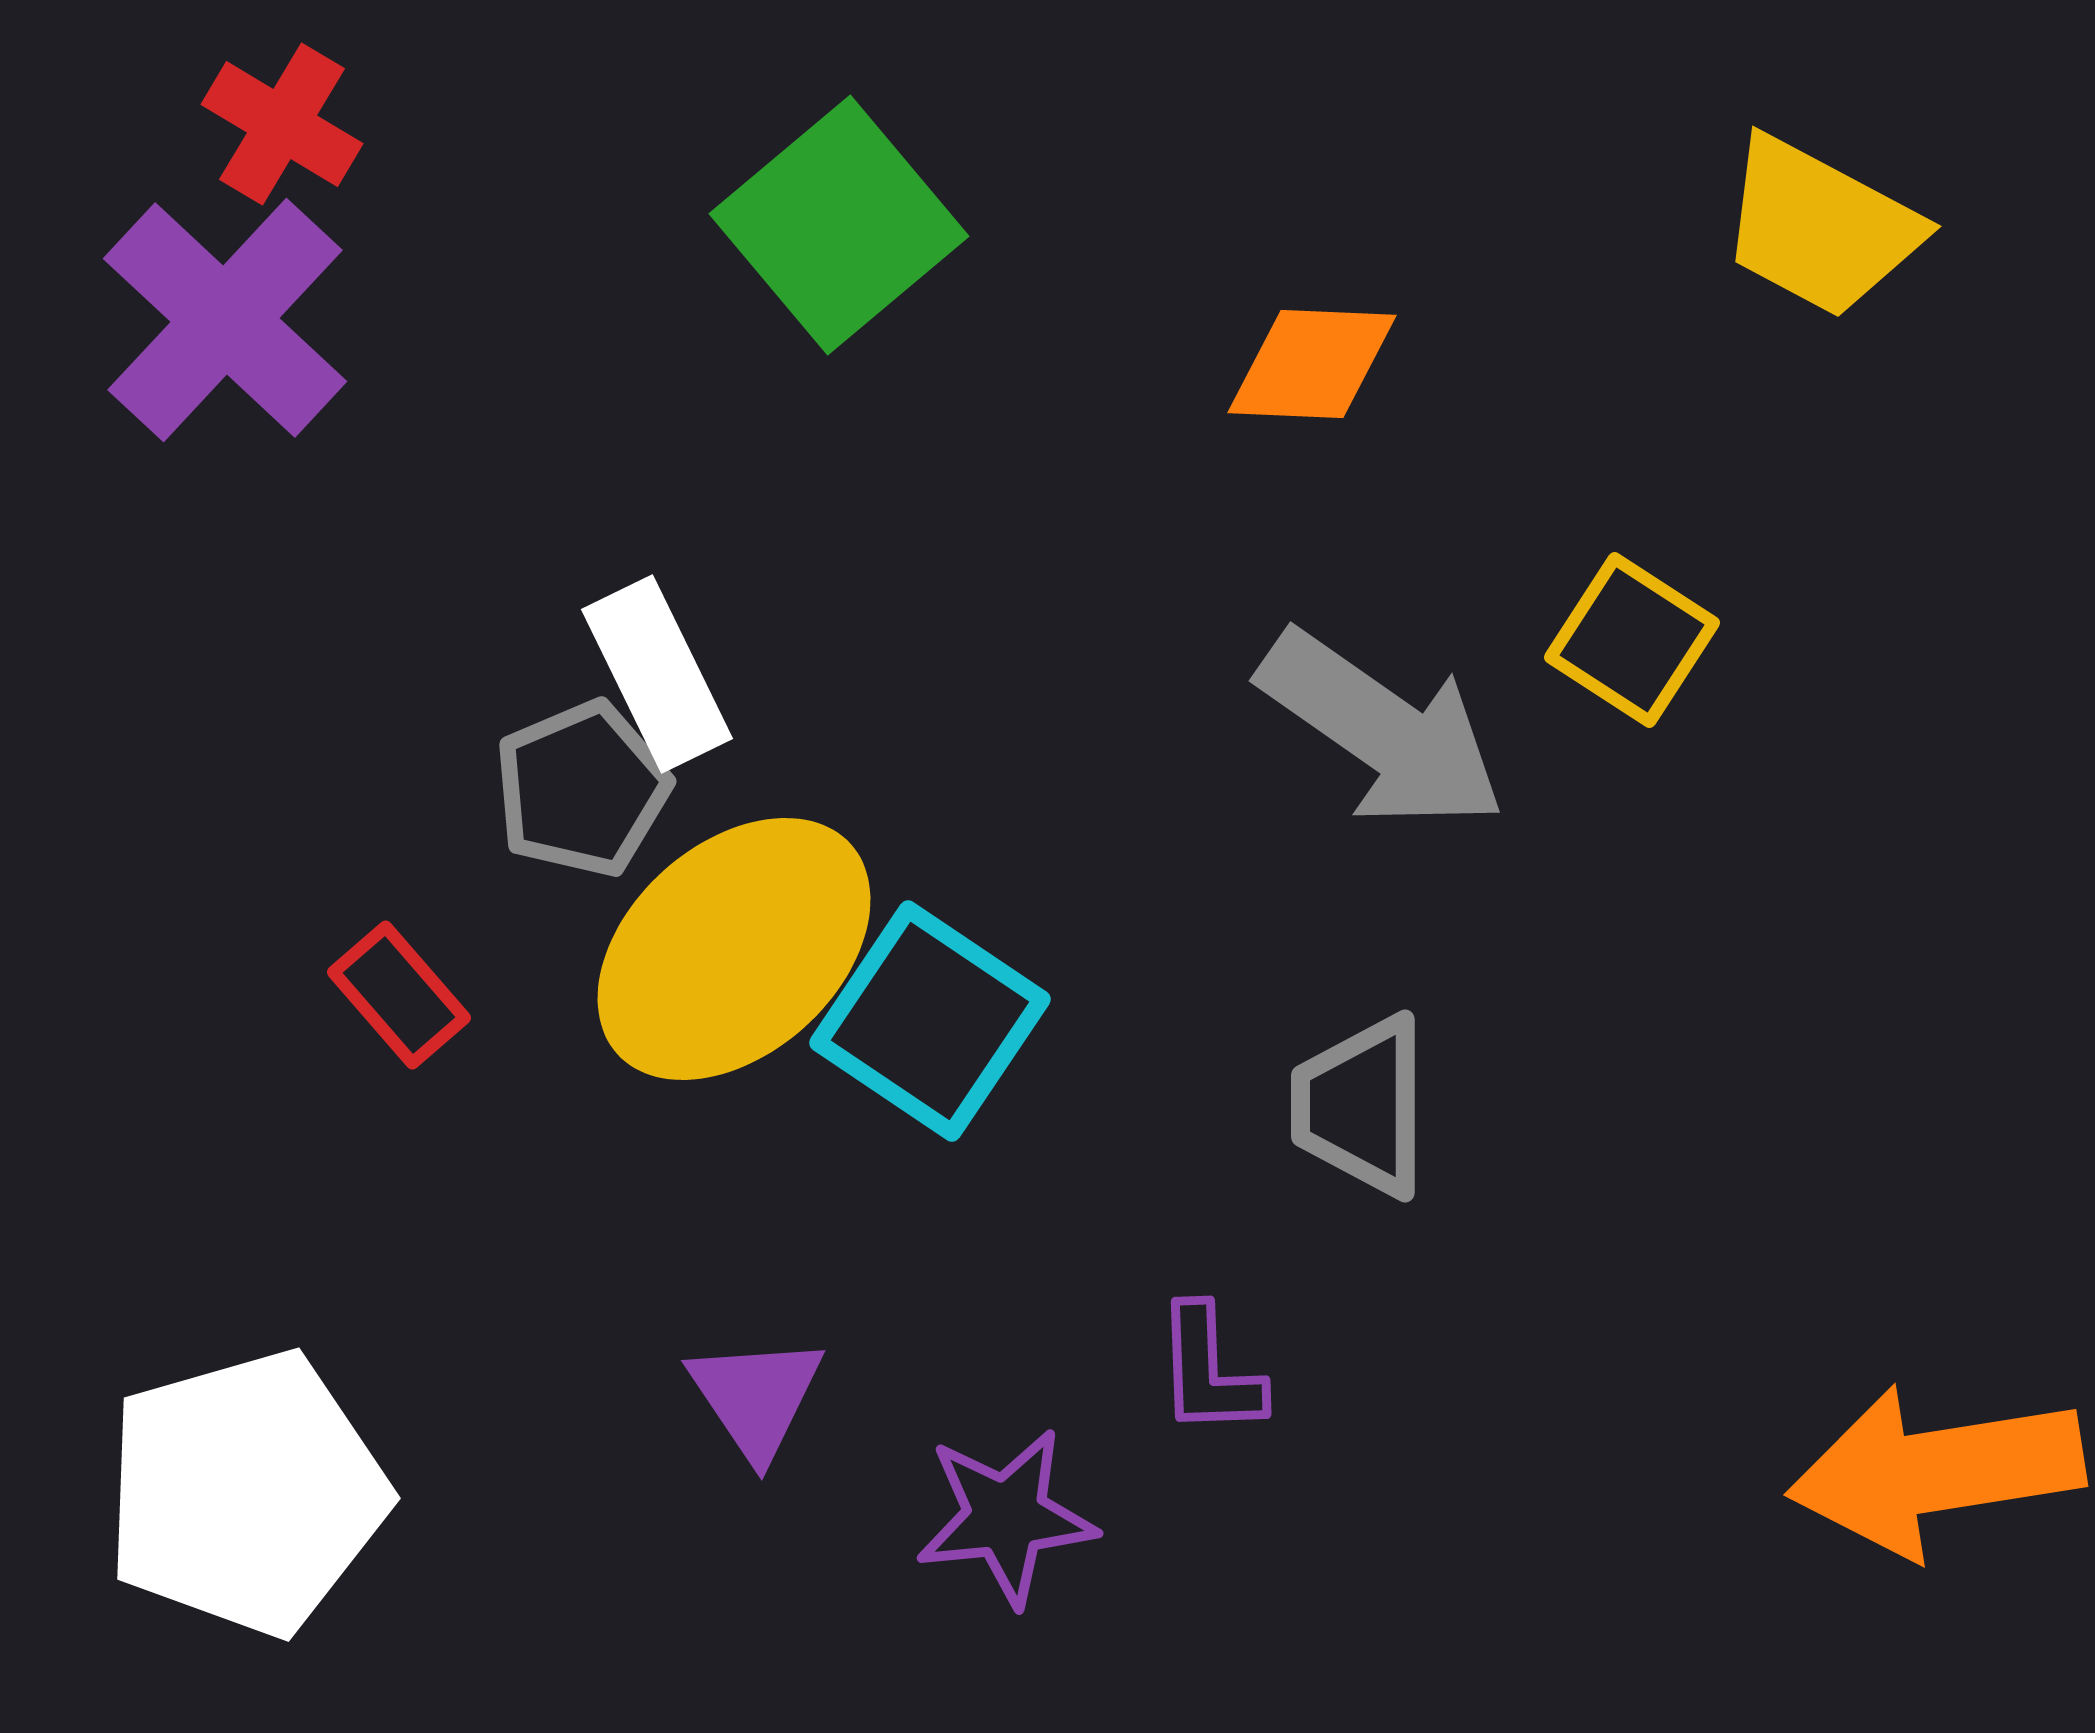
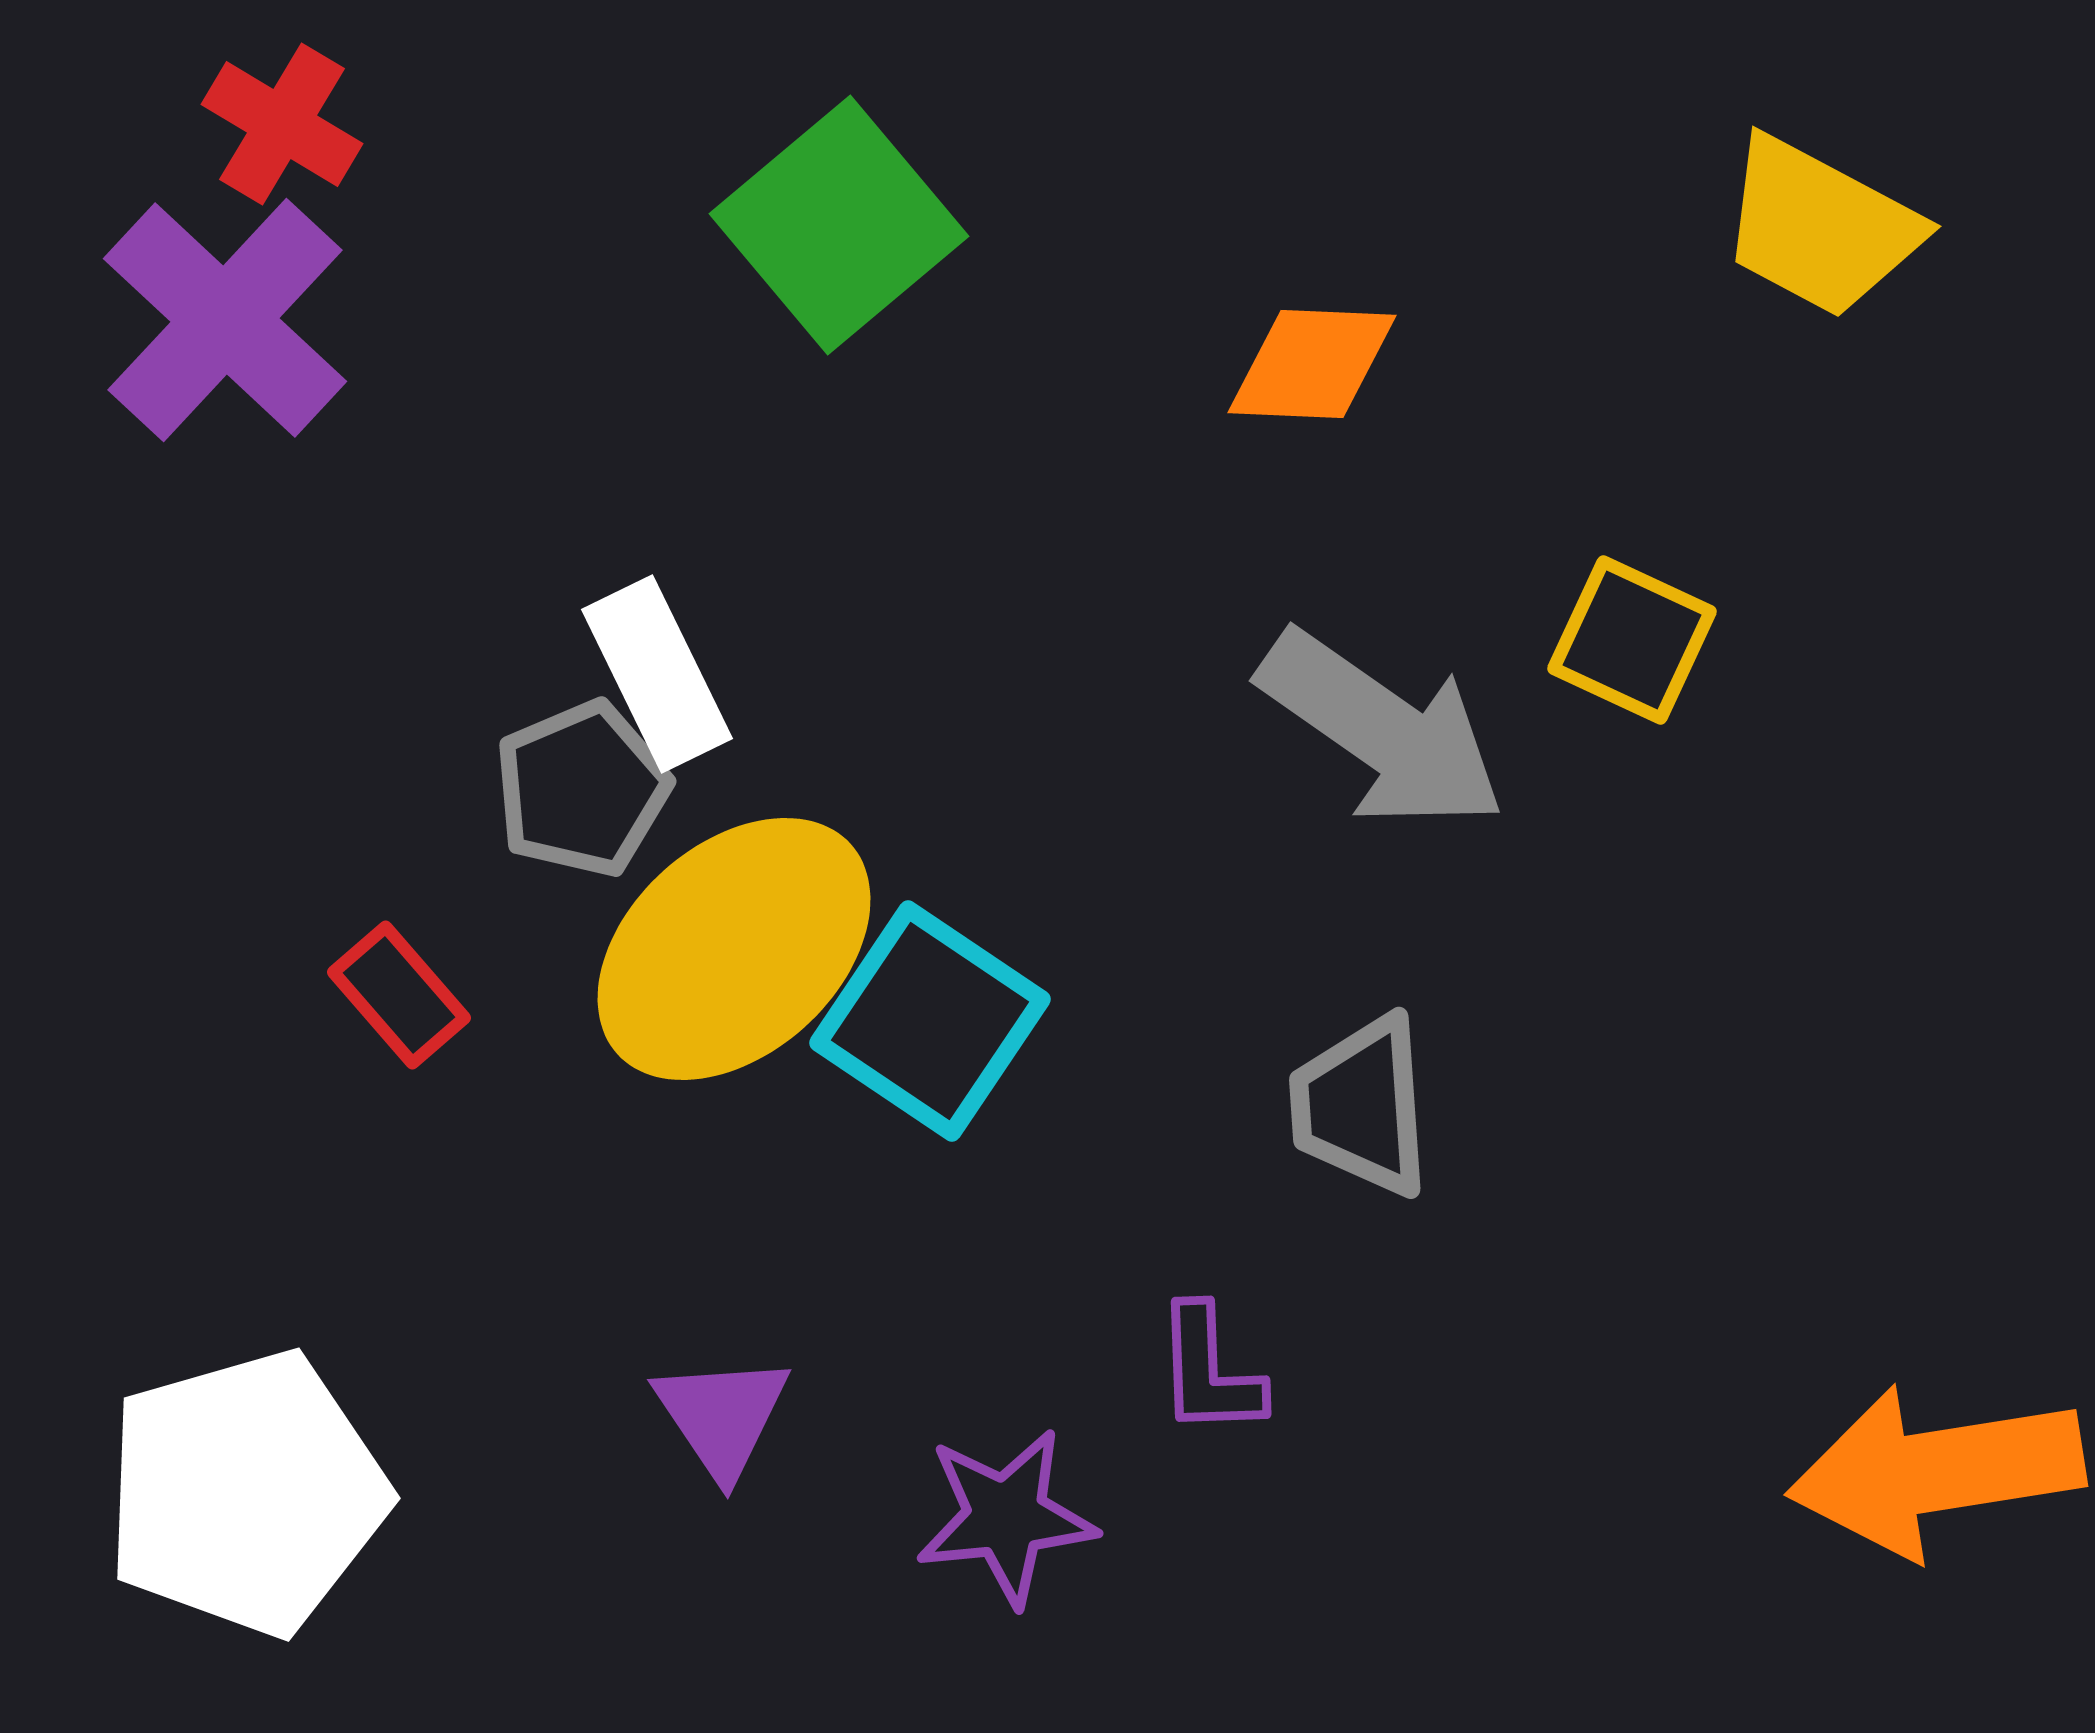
yellow square: rotated 8 degrees counterclockwise
gray trapezoid: rotated 4 degrees counterclockwise
purple triangle: moved 34 px left, 19 px down
